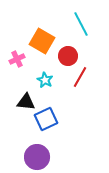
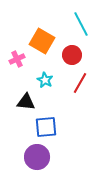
red circle: moved 4 px right, 1 px up
red line: moved 6 px down
blue square: moved 8 px down; rotated 20 degrees clockwise
